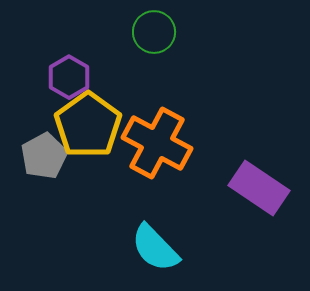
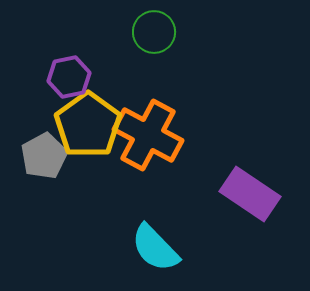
purple hexagon: rotated 18 degrees clockwise
orange cross: moved 9 px left, 8 px up
purple rectangle: moved 9 px left, 6 px down
